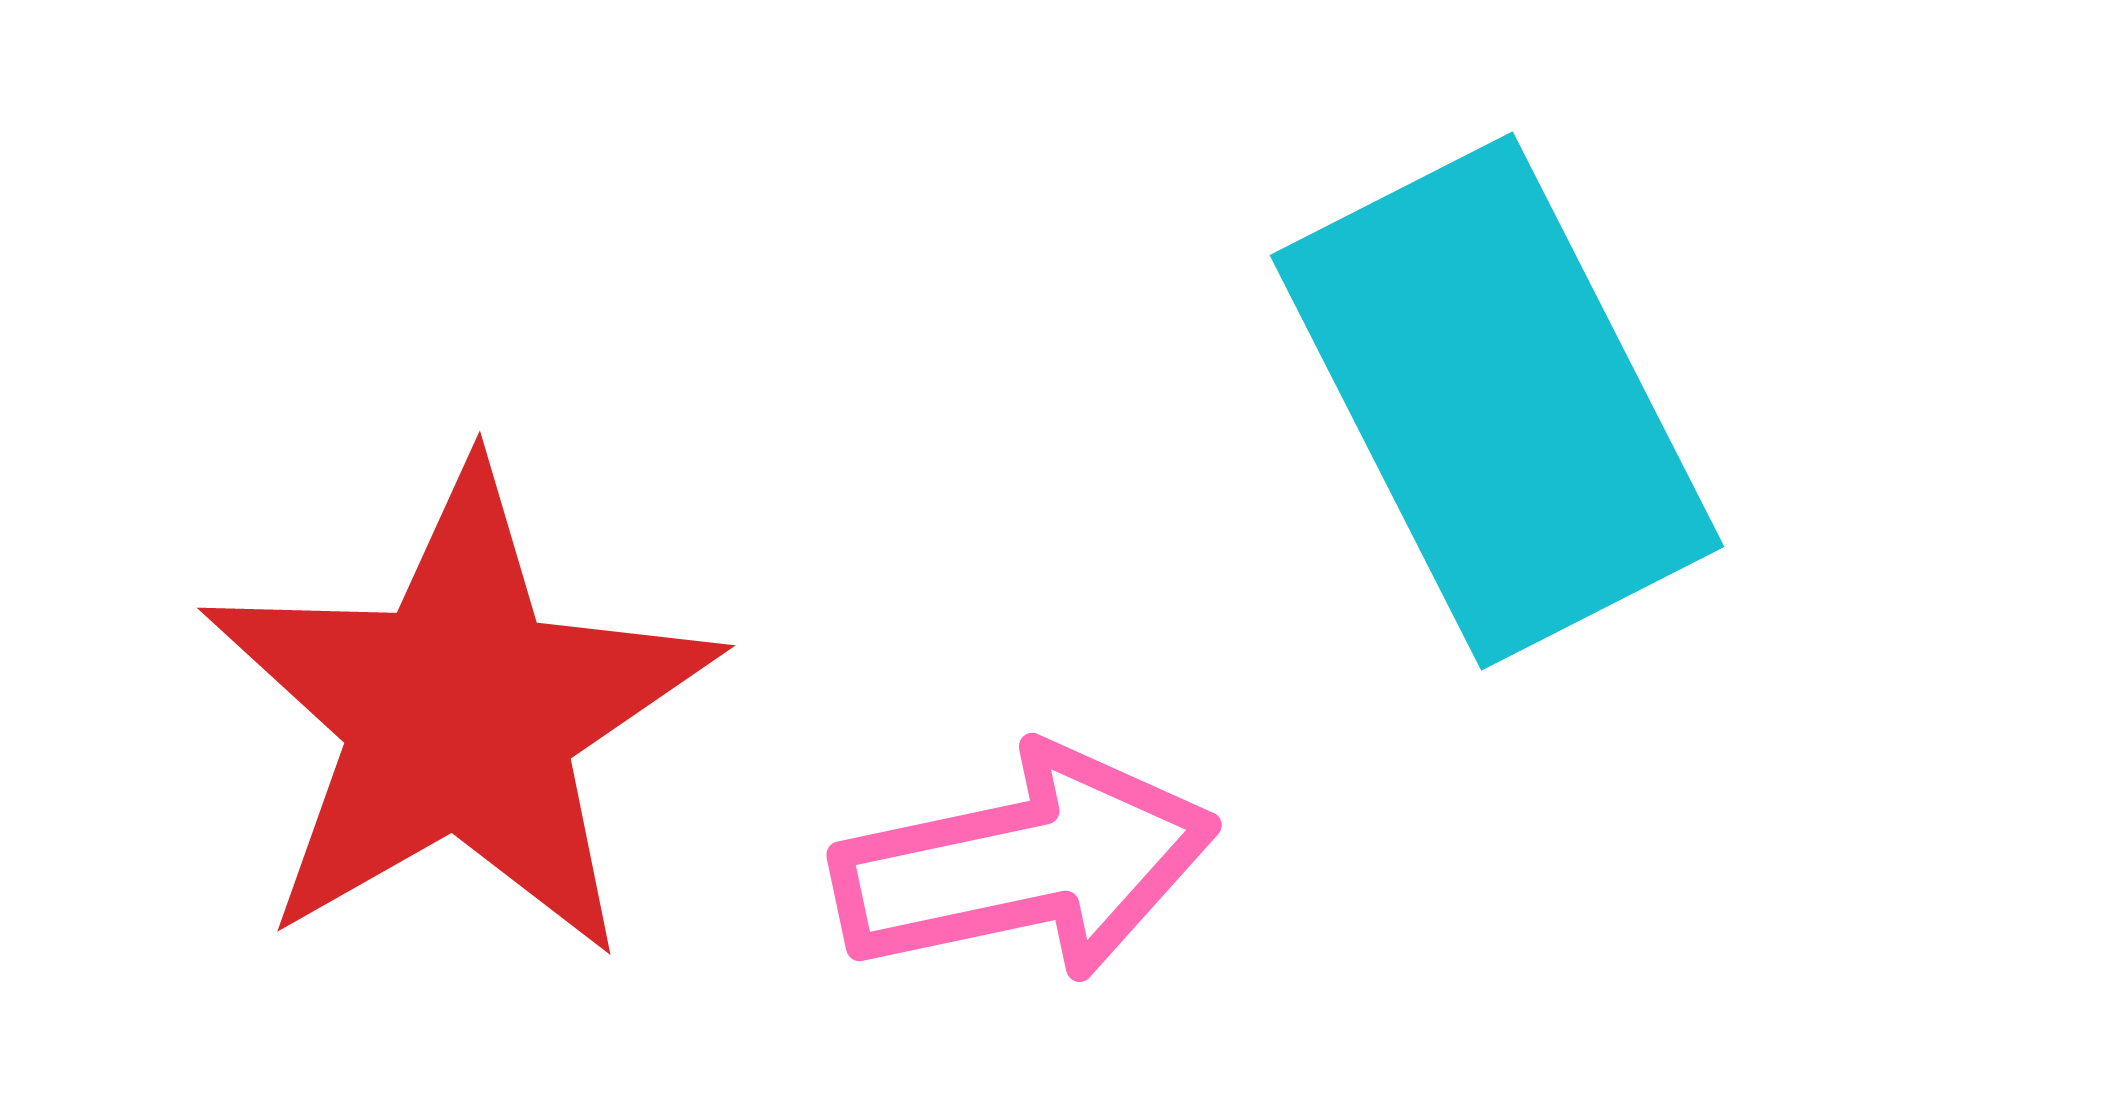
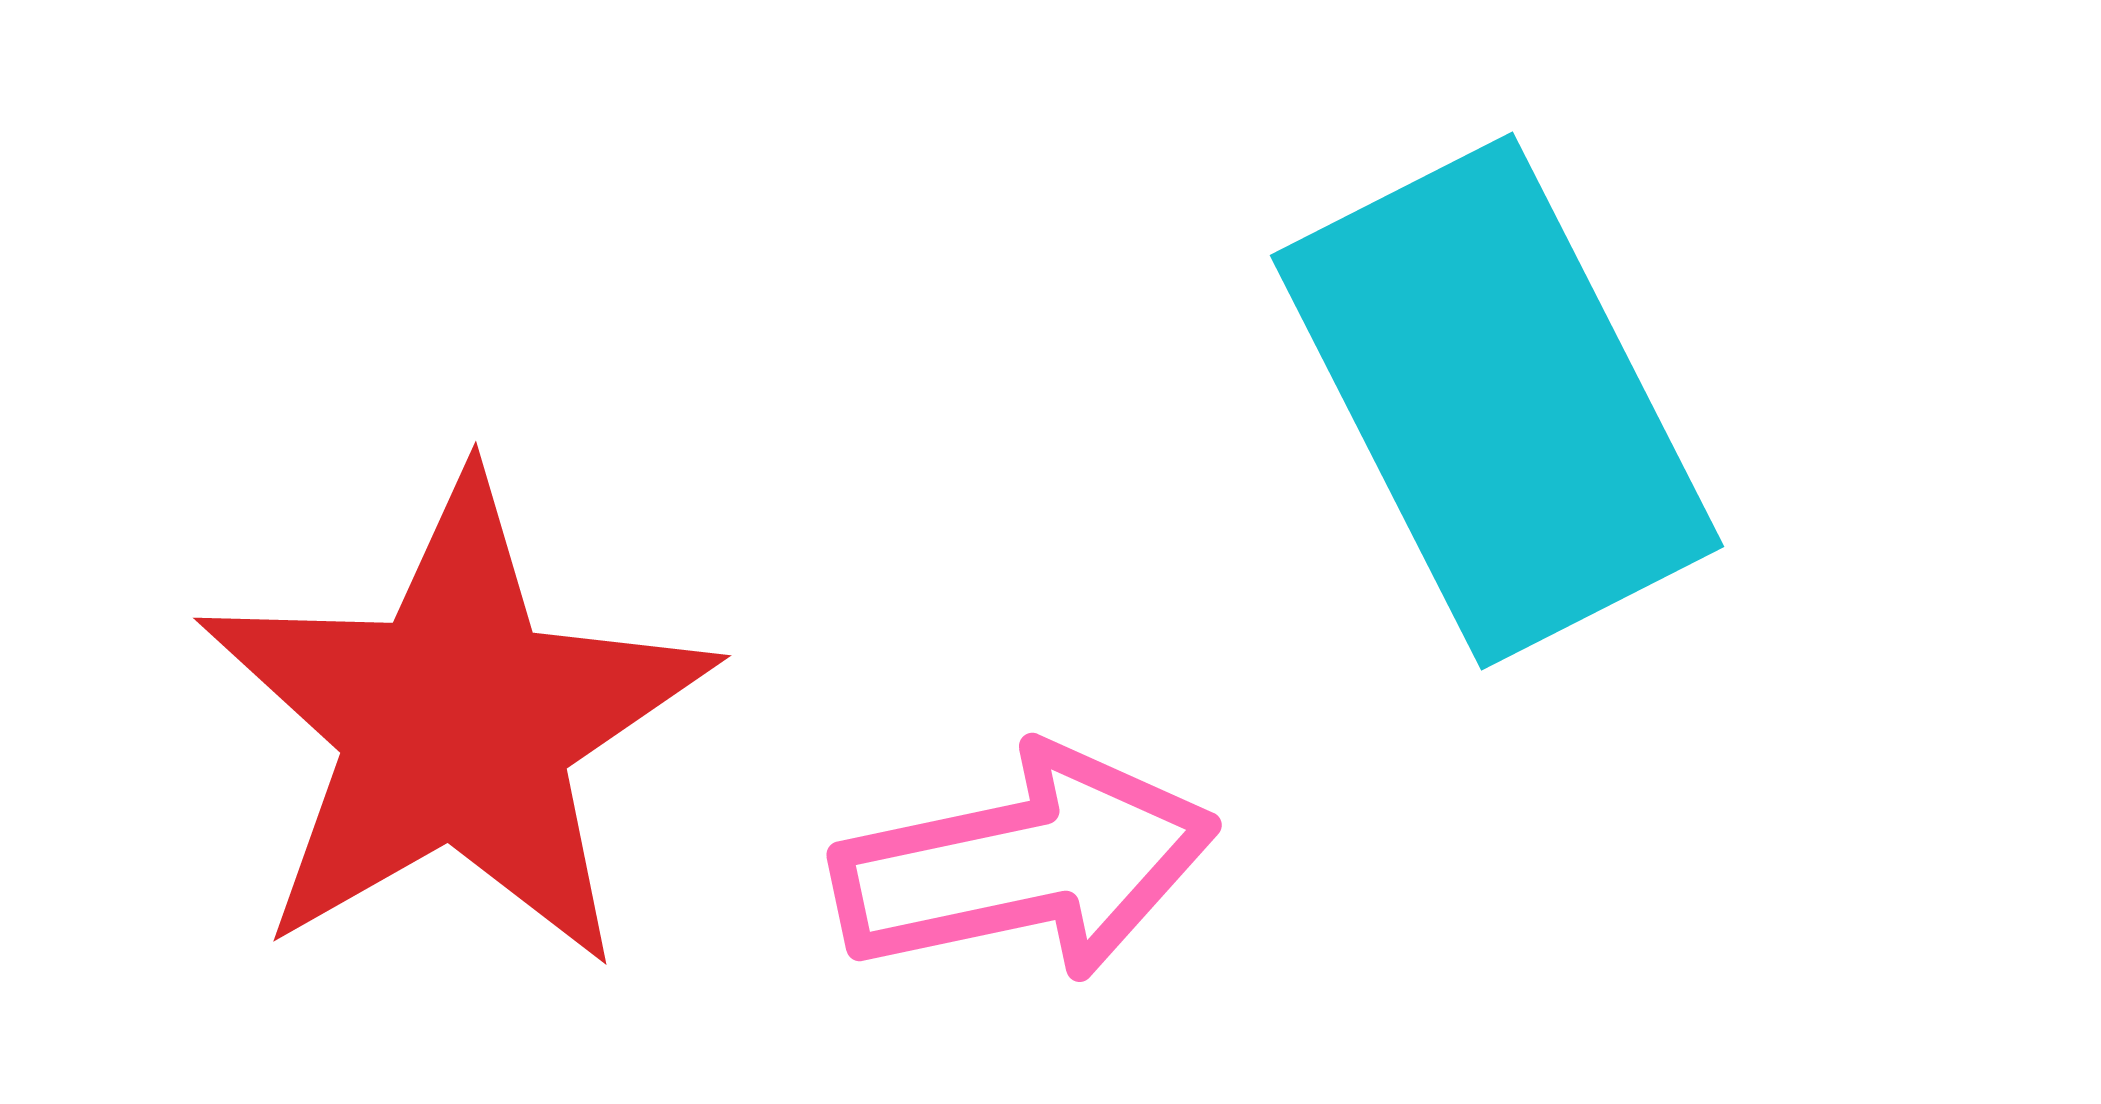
red star: moved 4 px left, 10 px down
